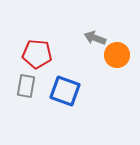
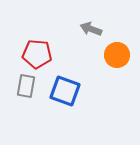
gray arrow: moved 4 px left, 9 px up
